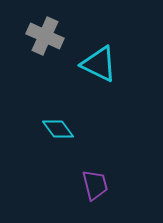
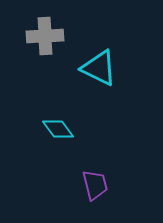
gray cross: rotated 27 degrees counterclockwise
cyan triangle: moved 4 px down
